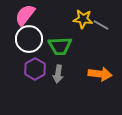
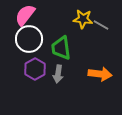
green trapezoid: moved 1 px right, 2 px down; rotated 85 degrees clockwise
